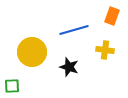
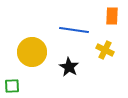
orange rectangle: rotated 18 degrees counterclockwise
blue line: rotated 24 degrees clockwise
yellow cross: rotated 18 degrees clockwise
black star: rotated 12 degrees clockwise
